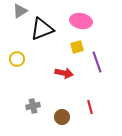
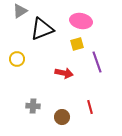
yellow square: moved 3 px up
gray cross: rotated 16 degrees clockwise
